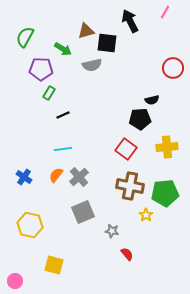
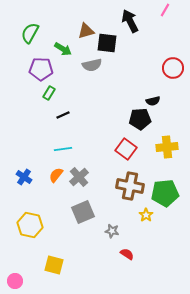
pink line: moved 2 px up
green semicircle: moved 5 px right, 4 px up
black semicircle: moved 1 px right, 1 px down
red semicircle: rotated 16 degrees counterclockwise
